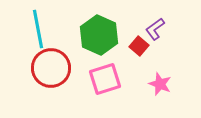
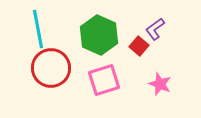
pink square: moved 1 px left, 1 px down
